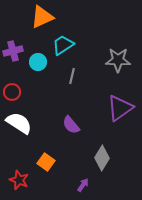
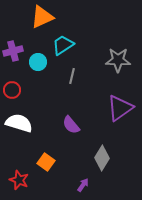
red circle: moved 2 px up
white semicircle: rotated 16 degrees counterclockwise
